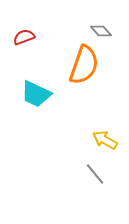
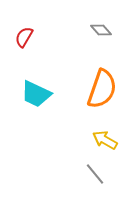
gray diamond: moved 1 px up
red semicircle: rotated 40 degrees counterclockwise
orange semicircle: moved 18 px right, 24 px down
